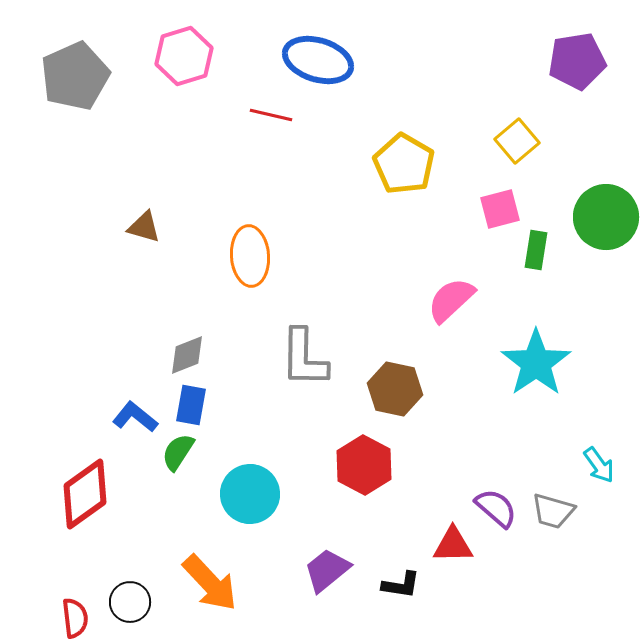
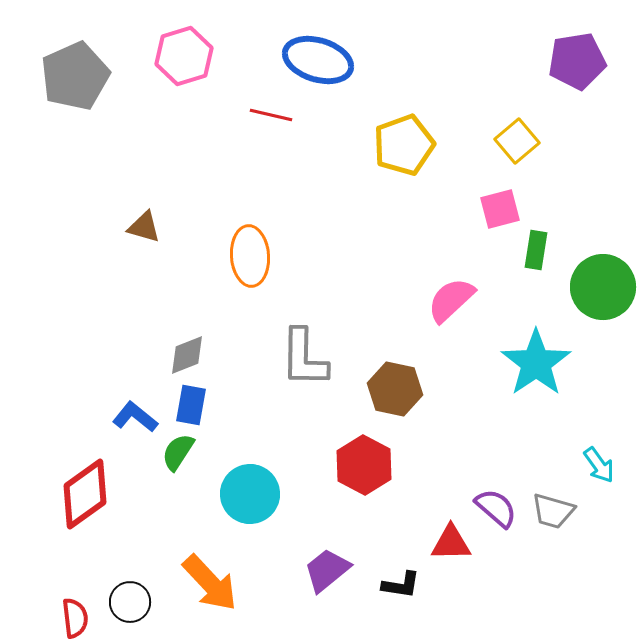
yellow pentagon: moved 19 px up; rotated 22 degrees clockwise
green circle: moved 3 px left, 70 px down
red triangle: moved 2 px left, 2 px up
